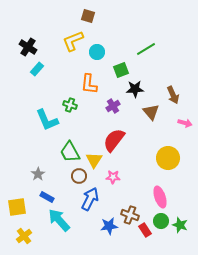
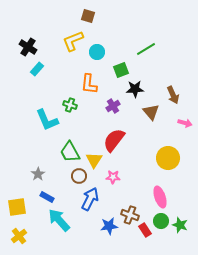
yellow cross: moved 5 px left
